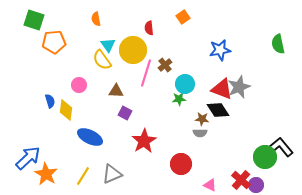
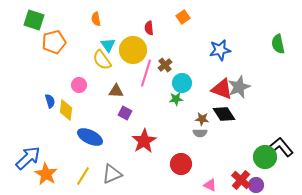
orange pentagon: rotated 10 degrees counterclockwise
cyan circle: moved 3 px left, 1 px up
green star: moved 3 px left
black diamond: moved 6 px right, 4 px down
